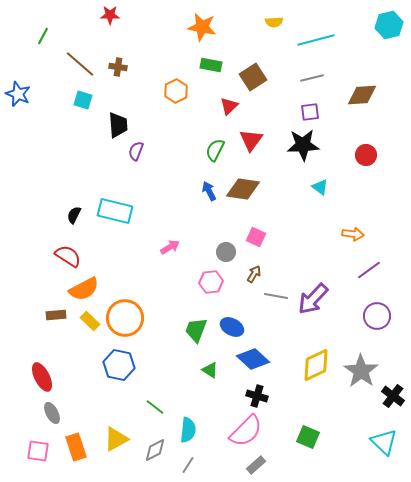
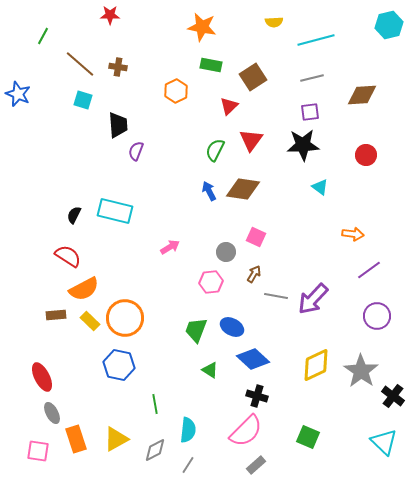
green line at (155, 407): moved 3 px up; rotated 42 degrees clockwise
orange rectangle at (76, 447): moved 8 px up
